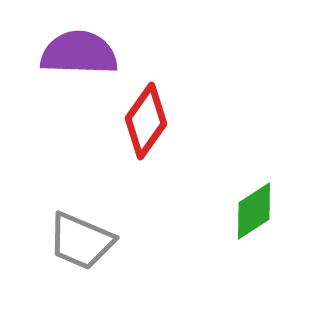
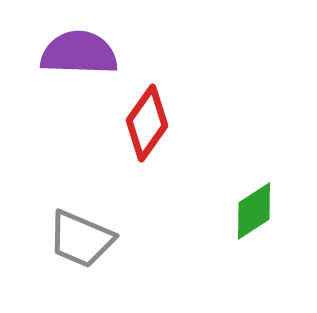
red diamond: moved 1 px right, 2 px down
gray trapezoid: moved 2 px up
